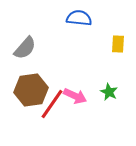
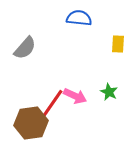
brown hexagon: moved 33 px down
